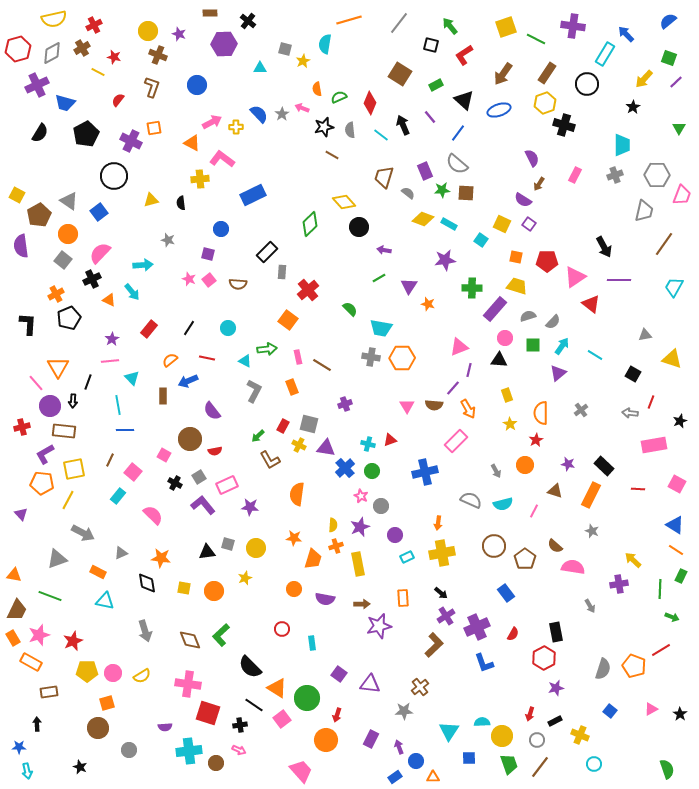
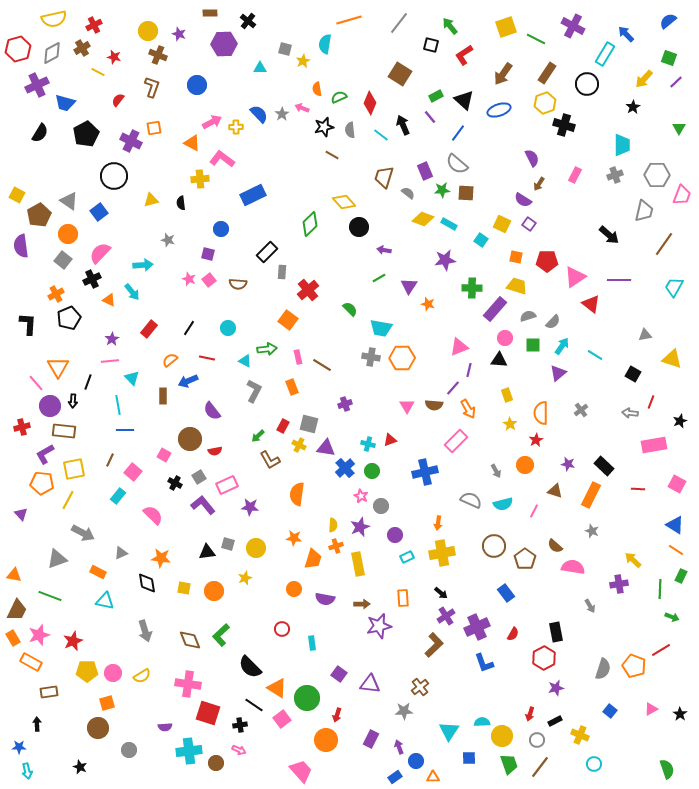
purple cross at (573, 26): rotated 20 degrees clockwise
green rectangle at (436, 85): moved 11 px down
black arrow at (604, 247): moved 5 px right, 12 px up; rotated 20 degrees counterclockwise
